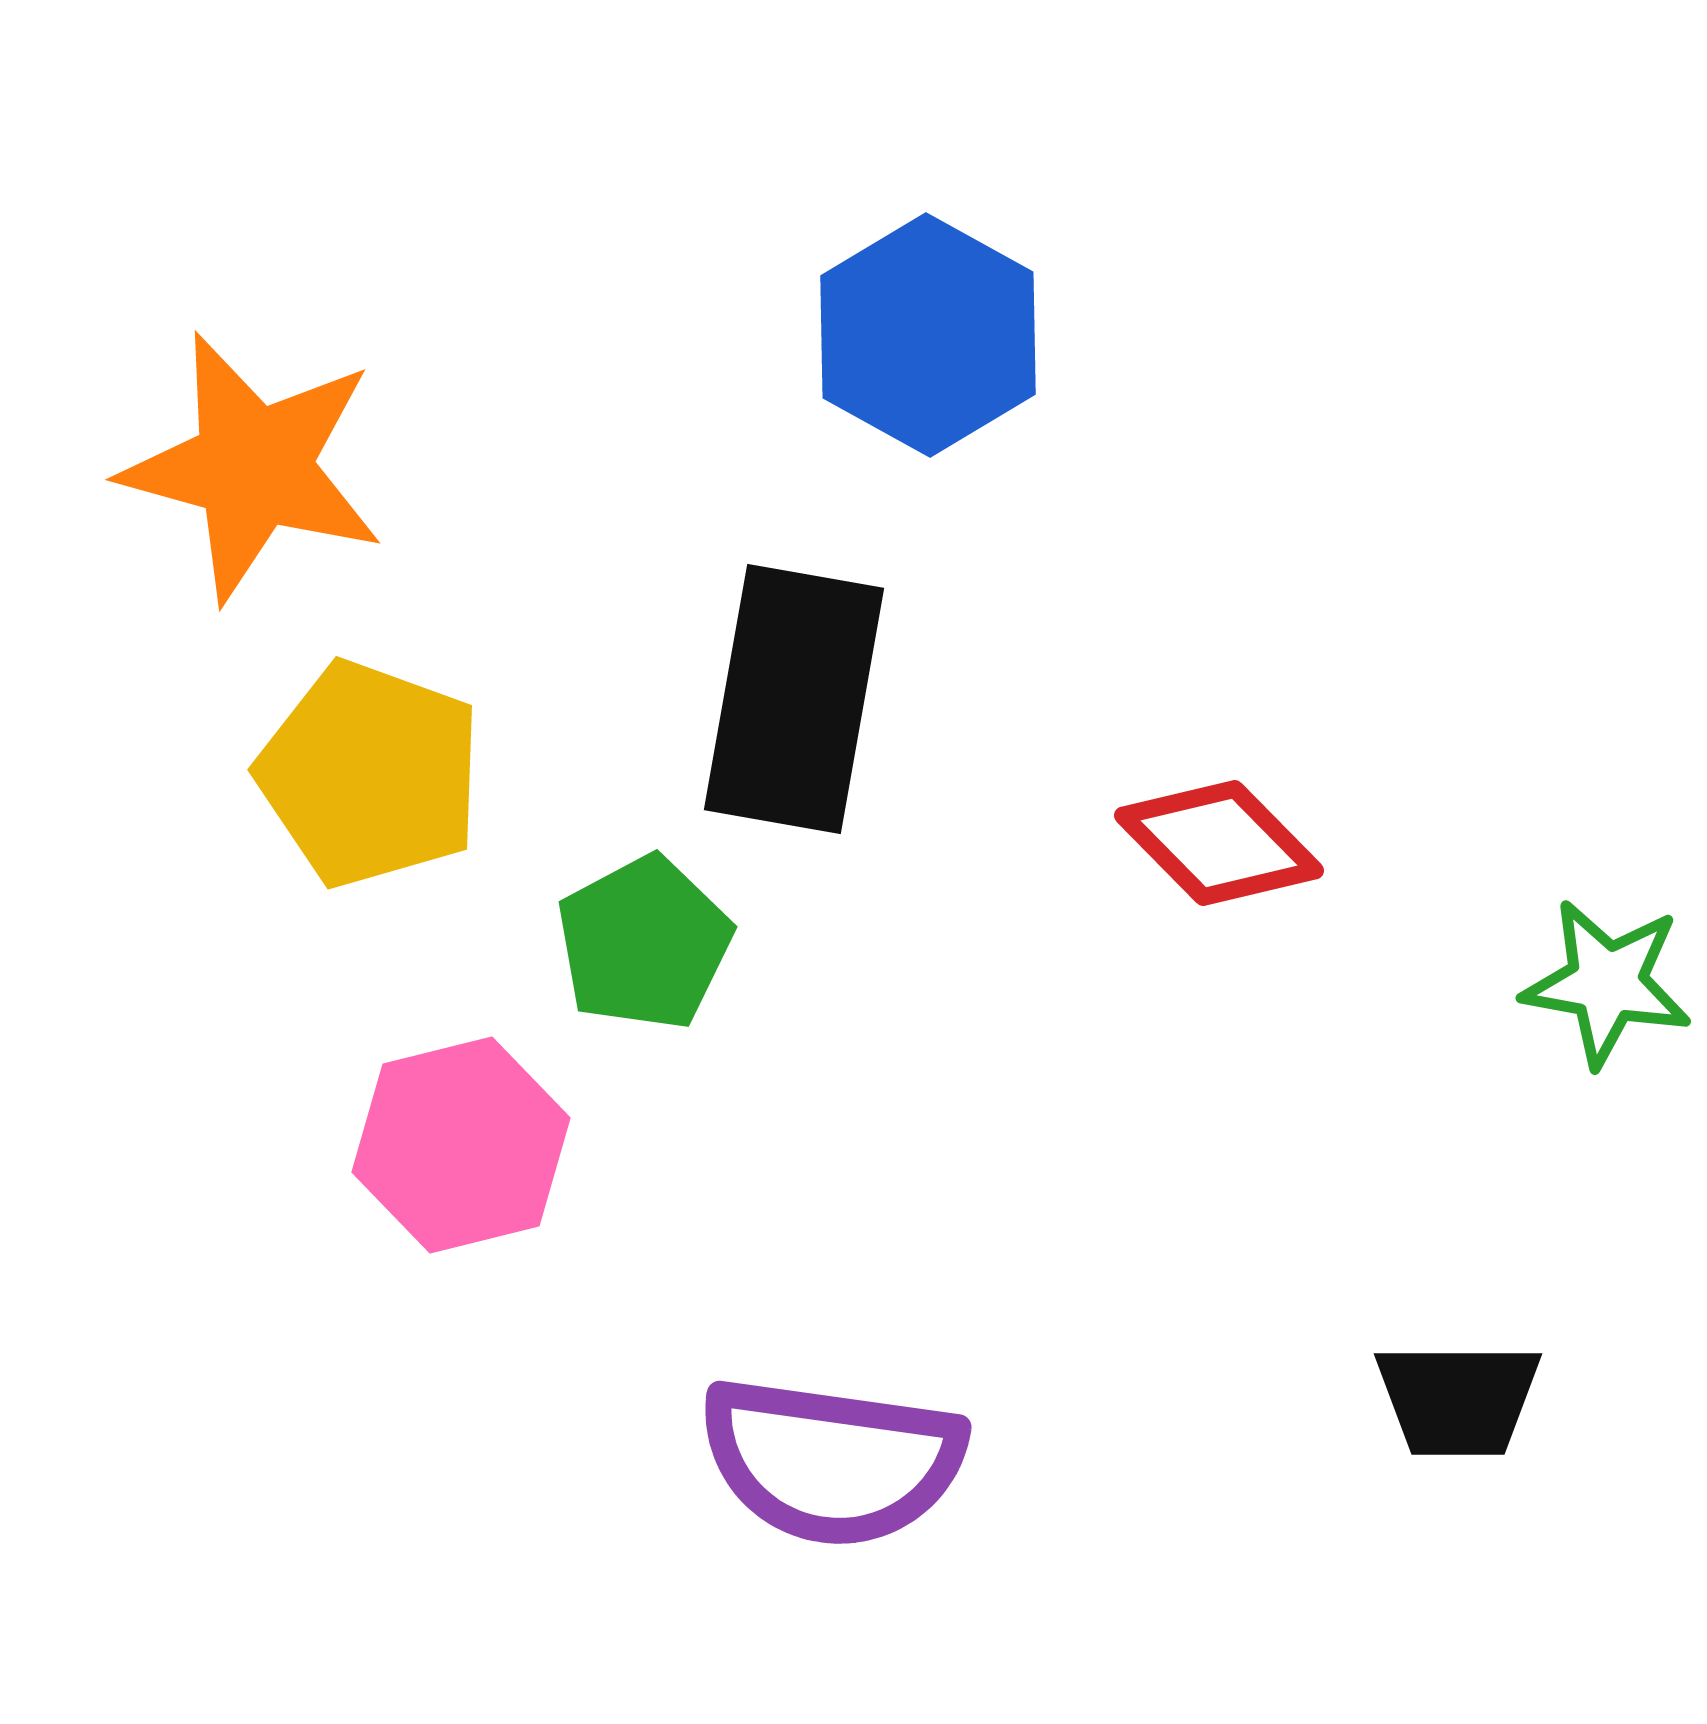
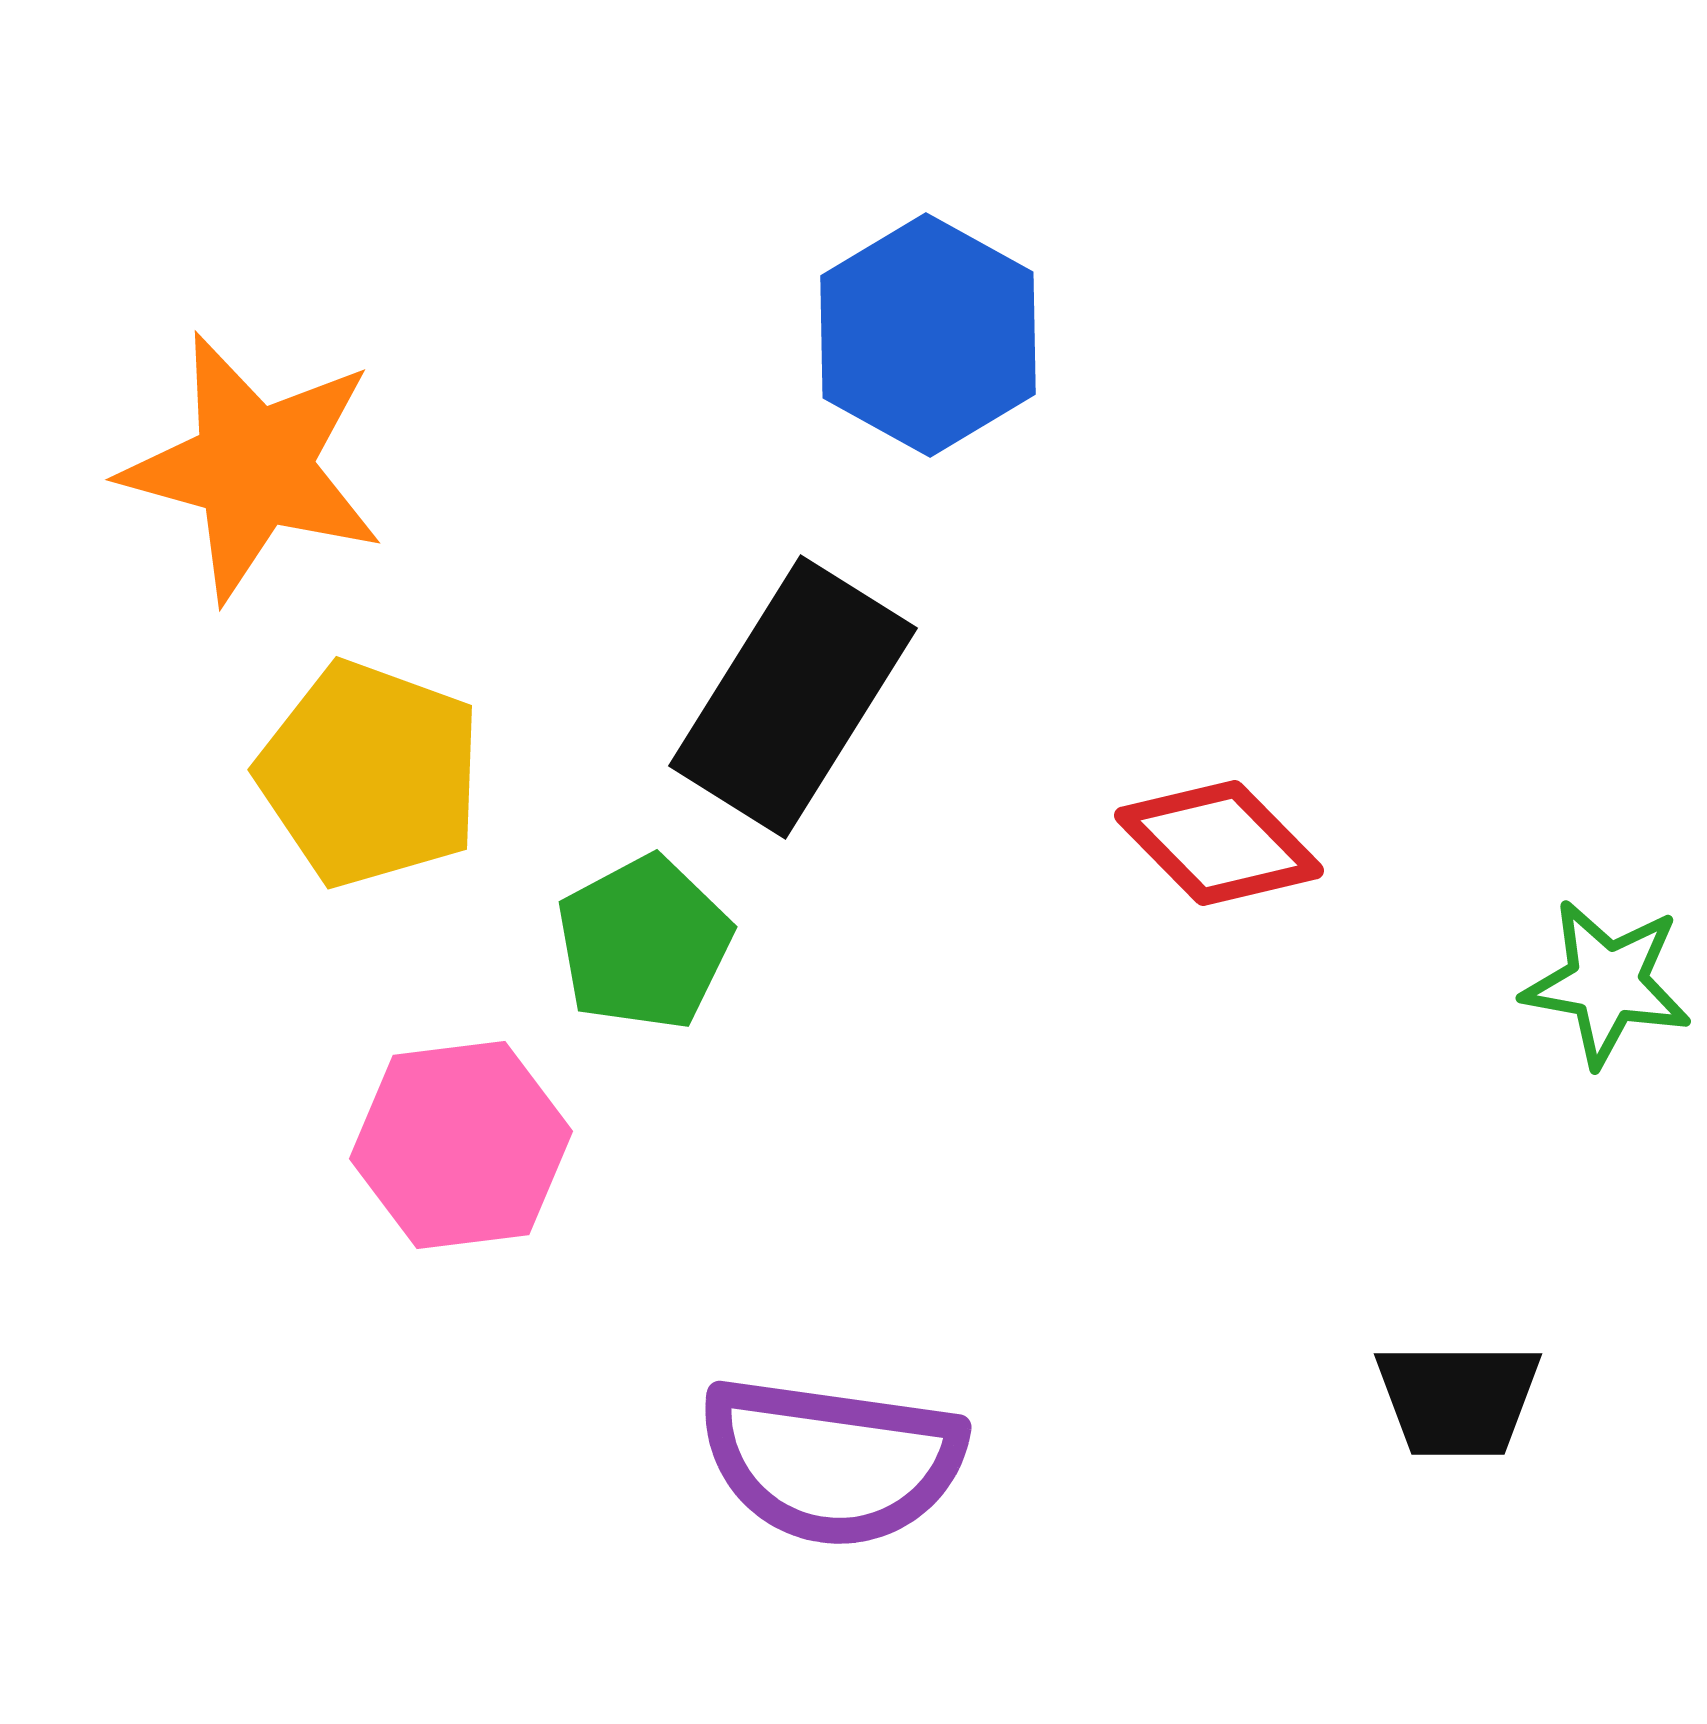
black rectangle: moved 1 px left, 2 px up; rotated 22 degrees clockwise
pink hexagon: rotated 7 degrees clockwise
